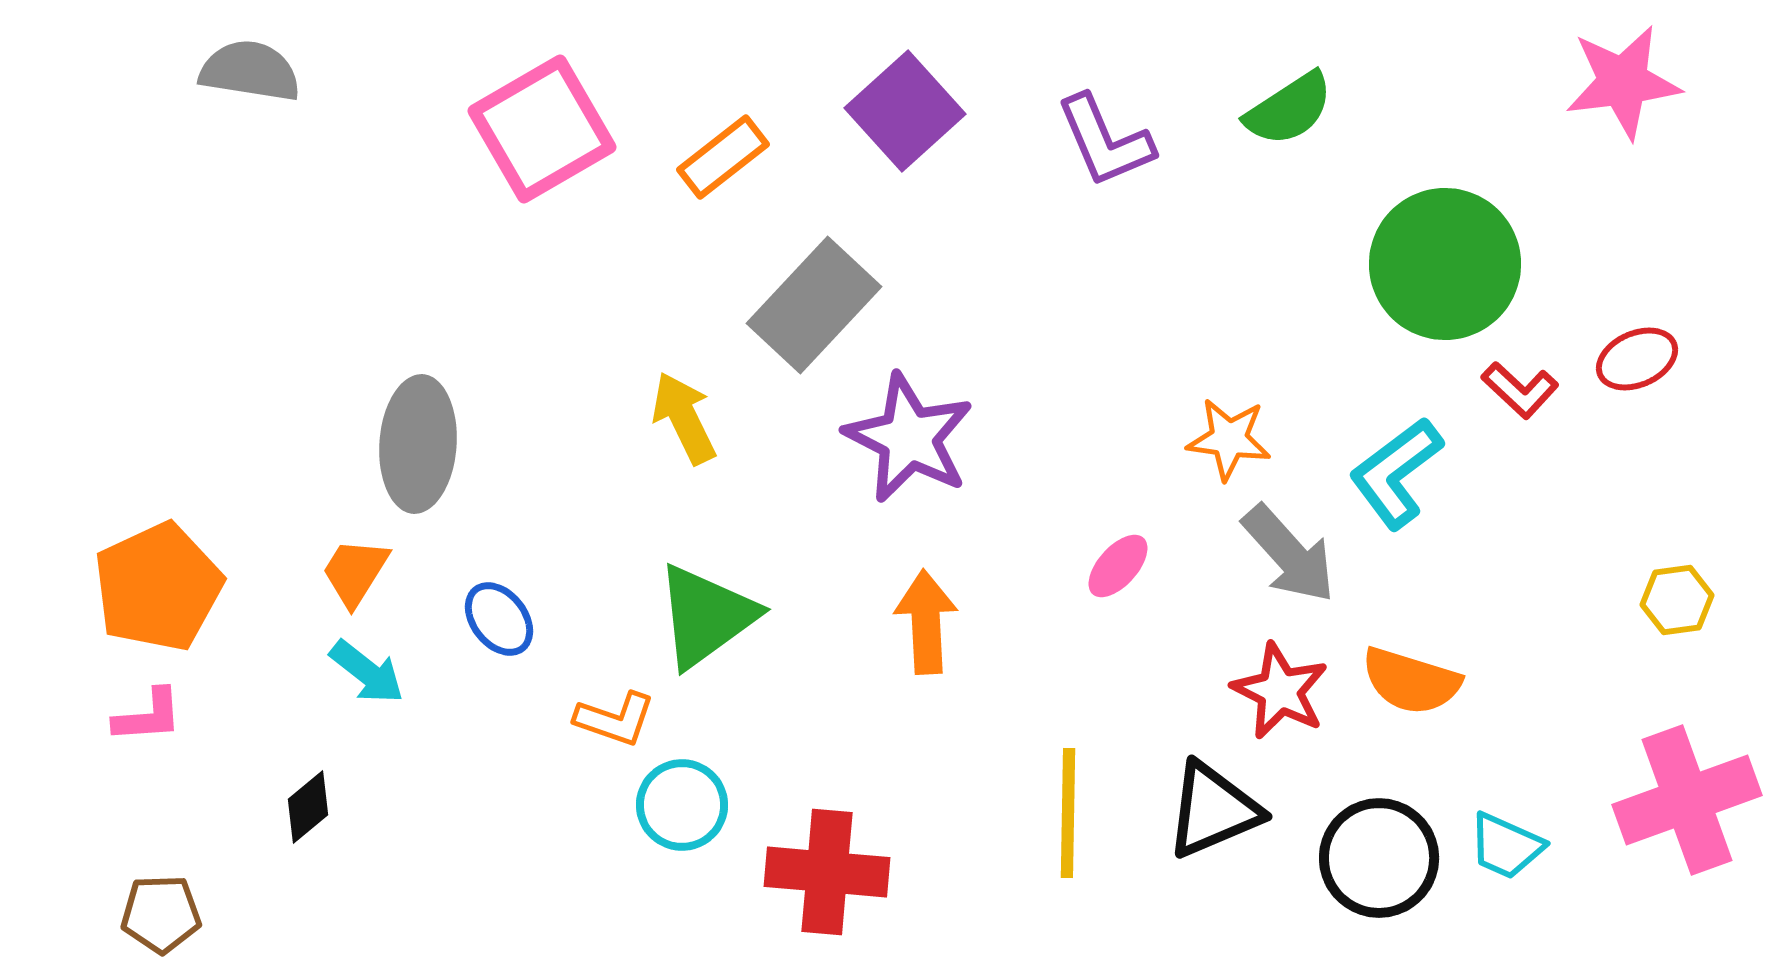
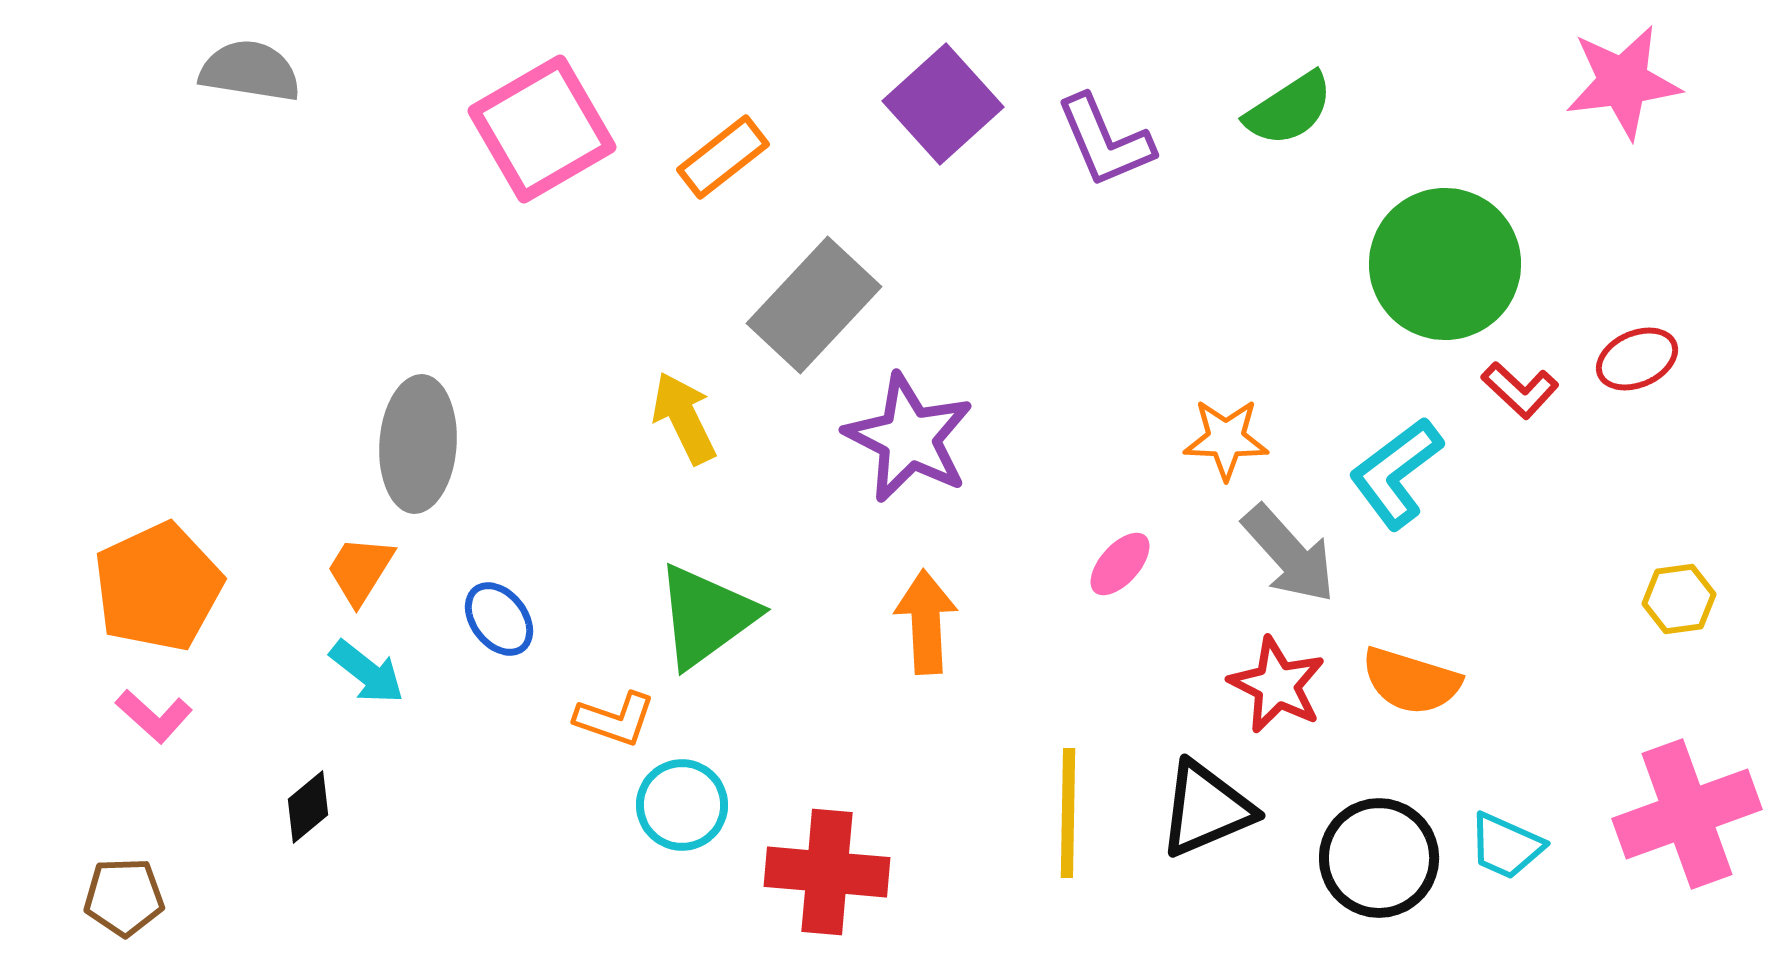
purple square: moved 38 px right, 7 px up
orange star: moved 3 px left; rotated 6 degrees counterclockwise
pink ellipse: moved 2 px right, 2 px up
orange trapezoid: moved 5 px right, 2 px up
yellow hexagon: moved 2 px right, 1 px up
red star: moved 3 px left, 6 px up
pink L-shape: moved 6 px right; rotated 46 degrees clockwise
pink cross: moved 14 px down
black triangle: moved 7 px left, 1 px up
brown pentagon: moved 37 px left, 17 px up
